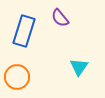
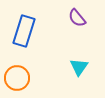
purple semicircle: moved 17 px right
orange circle: moved 1 px down
